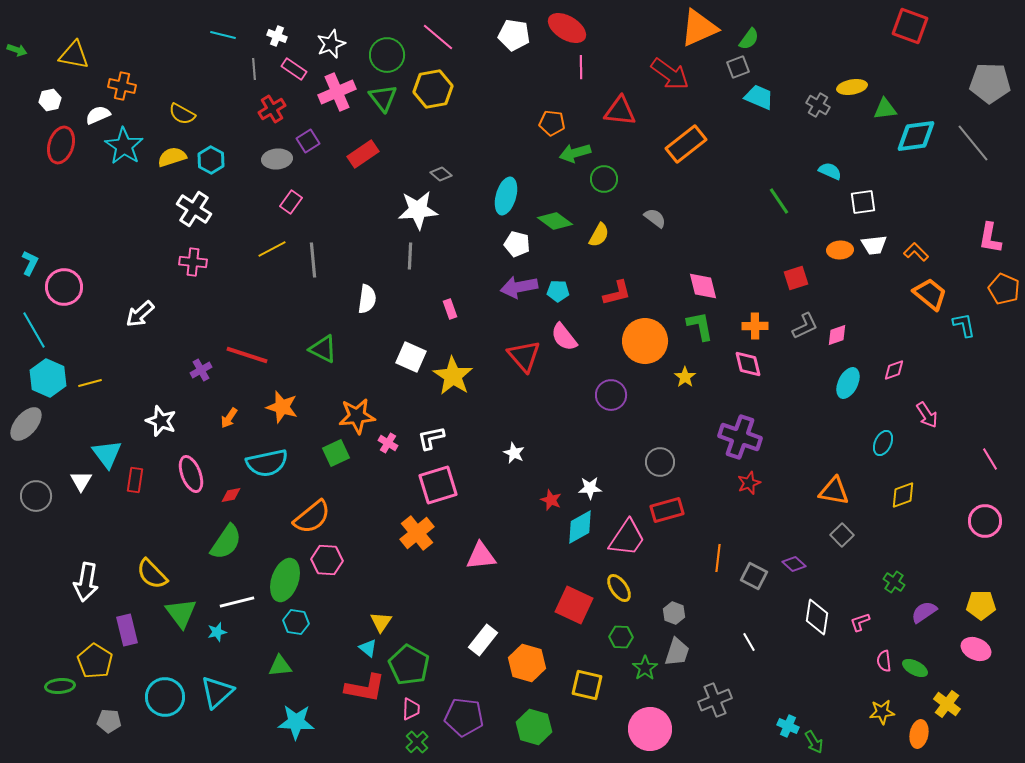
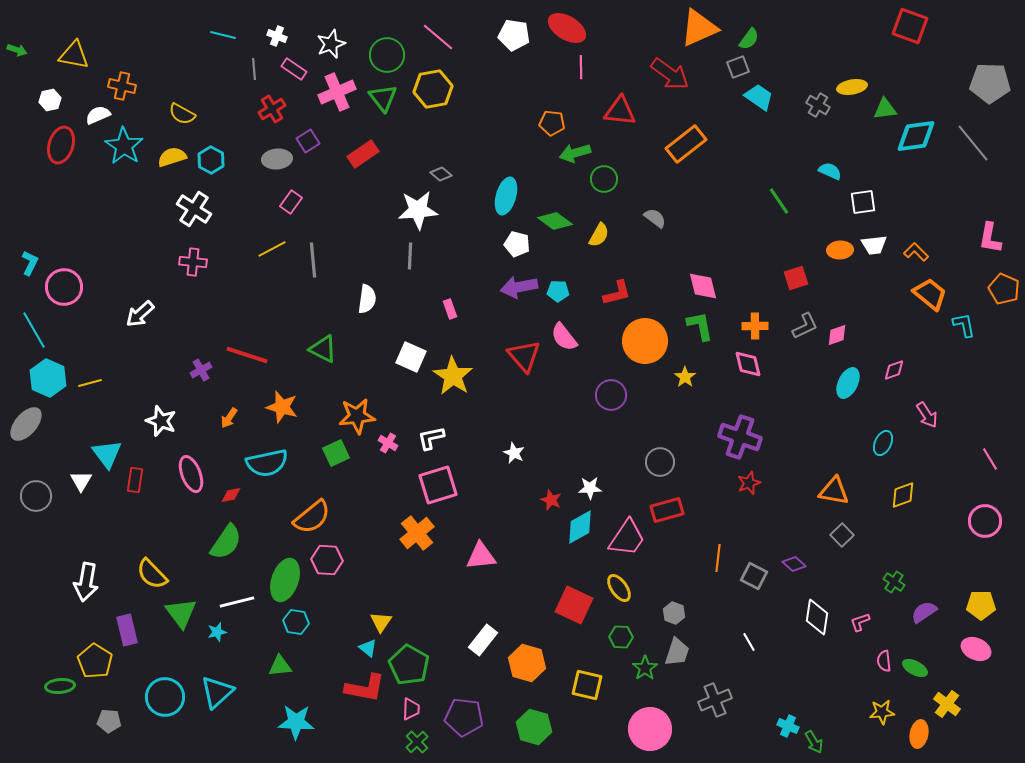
cyan trapezoid at (759, 97): rotated 12 degrees clockwise
